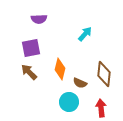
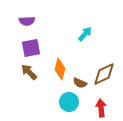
purple semicircle: moved 12 px left, 2 px down
brown diamond: rotated 60 degrees clockwise
